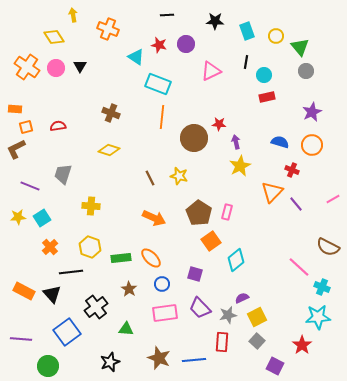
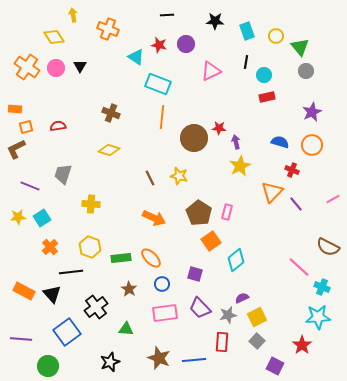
red star at (219, 124): moved 4 px down
yellow cross at (91, 206): moved 2 px up
